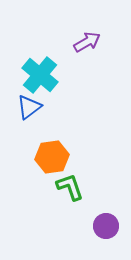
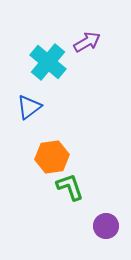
cyan cross: moved 8 px right, 13 px up
